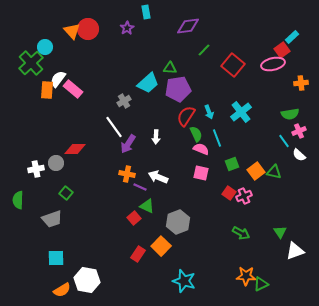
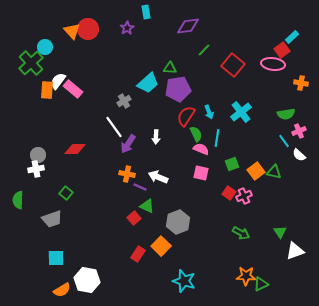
pink ellipse at (273, 64): rotated 20 degrees clockwise
white semicircle at (58, 79): moved 2 px down
orange cross at (301, 83): rotated 16 degrees clockwise
green semicircle at (290, 114): moved 4 px left
cyan line at (217, 138): rotated 30 degrees clockwise
gray circle at (56, 163): moved 18 px left, 8 px up
